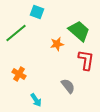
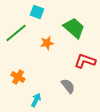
green trapezoid: moved 5 px left, 3 px up
orange star: moved 10 px left, 1 px up
red L-shape: moved 1 px left, 1 px down; rotated 80 degrees counterclockwise
orange cross: moved 1 px left, 3 px down
cyan arrow: rotated 120 degrees counterclockwise
